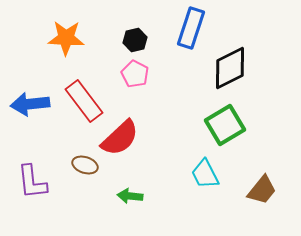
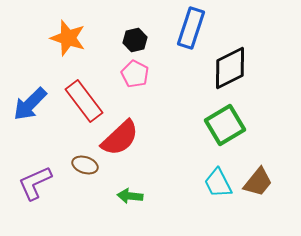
orange star: moved 2 px right; rotated 15 degrees clockwise
blue arrow: rotated 39 degrees counterclockwise
cyan trapezoid: moved 13 px right, 9 px down
purple L-shape: moved 3 px right, 1 px down; rotated 72 degrees clockwise
brown trapezoid: moved 4 px left, 8 px up
